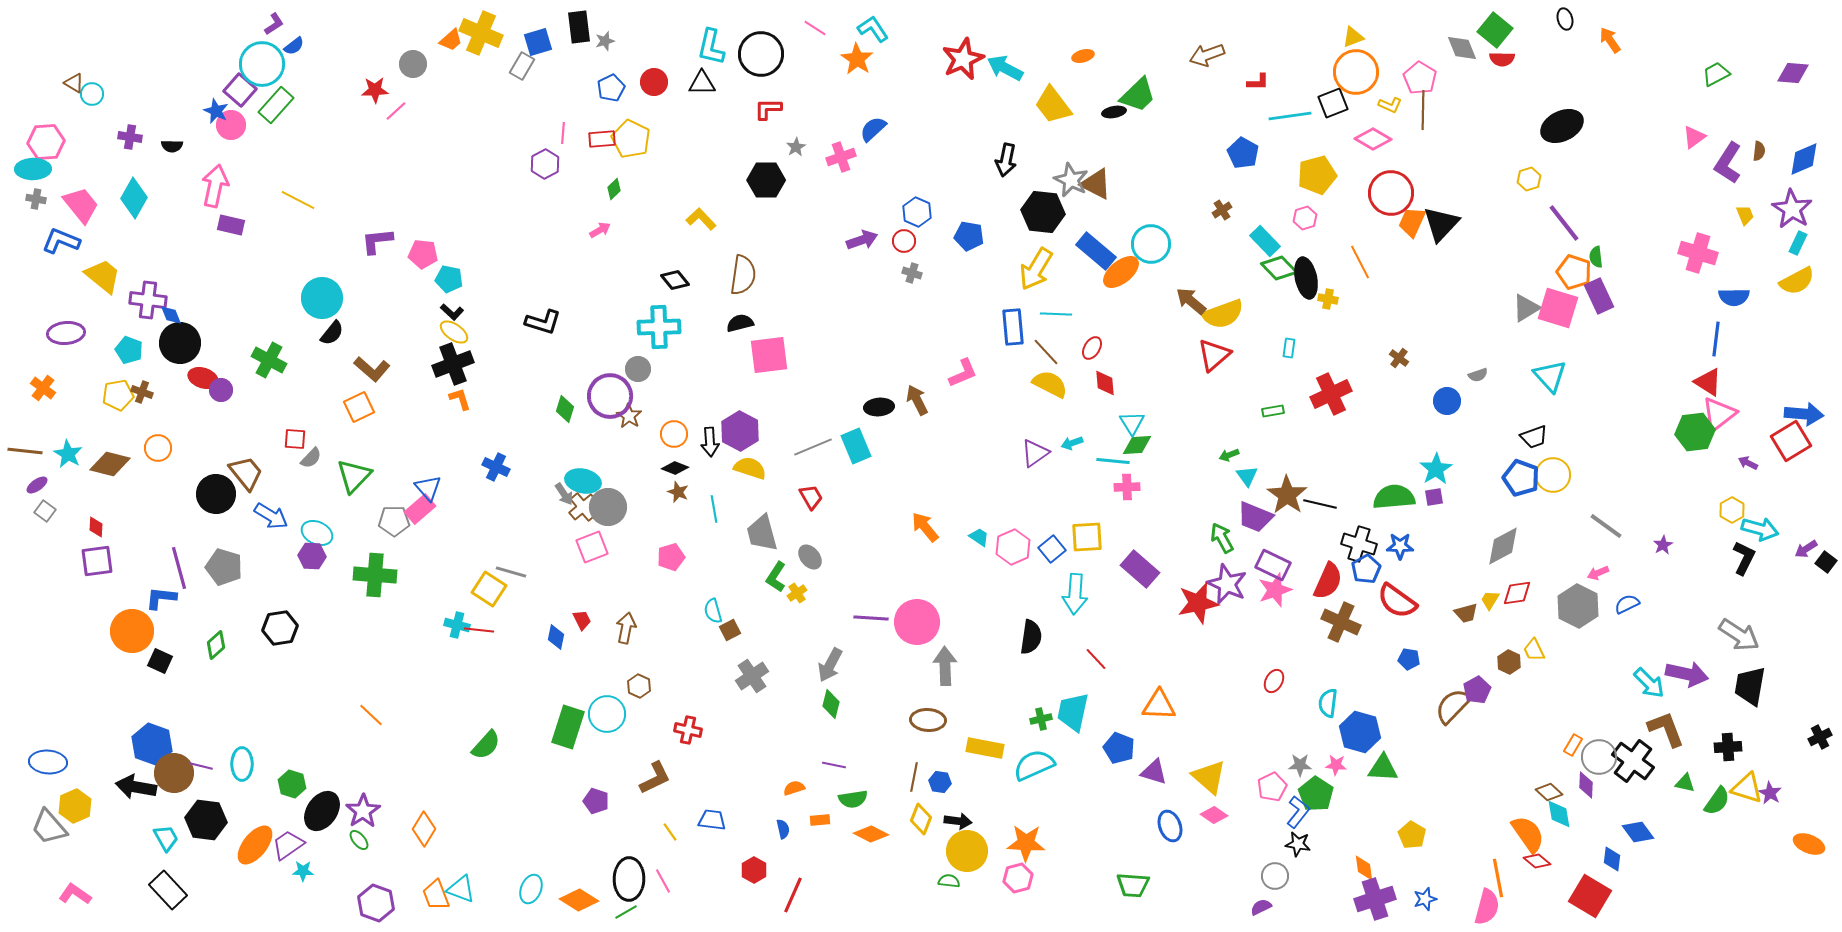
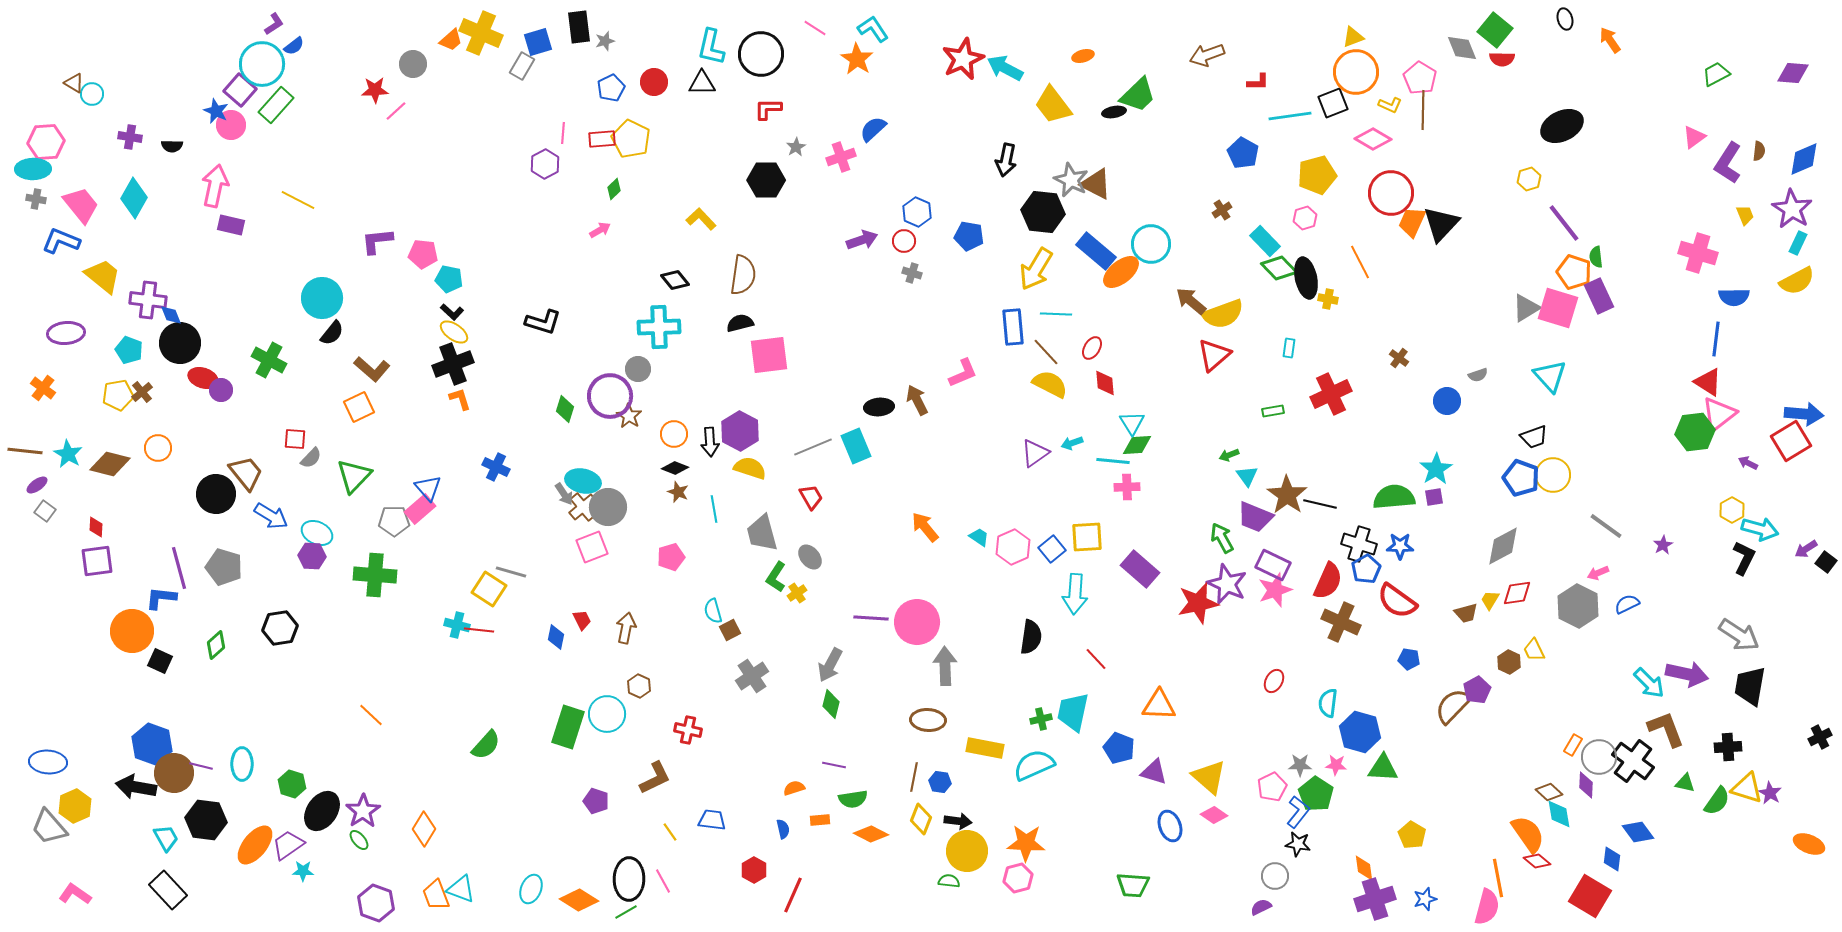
brown cross at (142, 392): rotated 30 degrees clockwise
